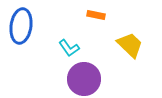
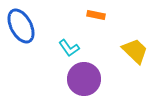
blue ellipse: rotated 36 degrees counterclockwise
yellow trapezoid: moved 5 px right, 6 px down
